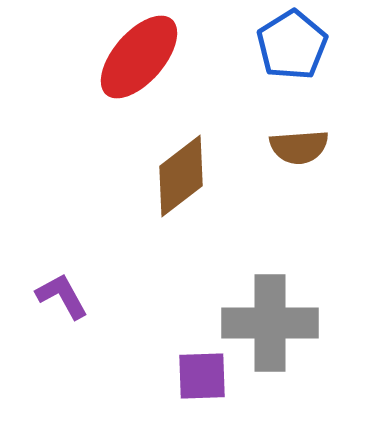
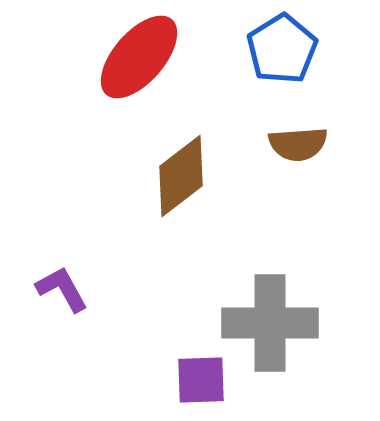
blue pentagon: moved 10 px left, 4 px down
brown semicircle: moved 1 px left, 3 px up
purple L-shape: moved 7 px up
purple square: moved 1 px left, 4 px down
